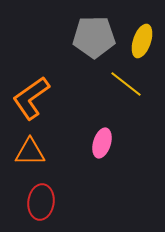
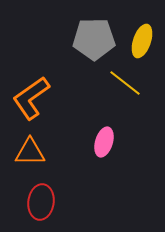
gray pentagon: moved 2 px down
yellow line: moved 1 px left, 1 px up
pink ellipse: moved 2 px right, 1 px up
